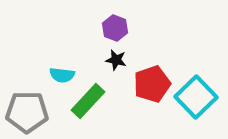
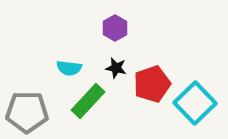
purple hexagon: rotated 10 degrees clockwise
black star: moved 8 px down
cyan semicircle: moved 7 px right, 7 px up
cyan square: moved 1 px left, 6 px down
